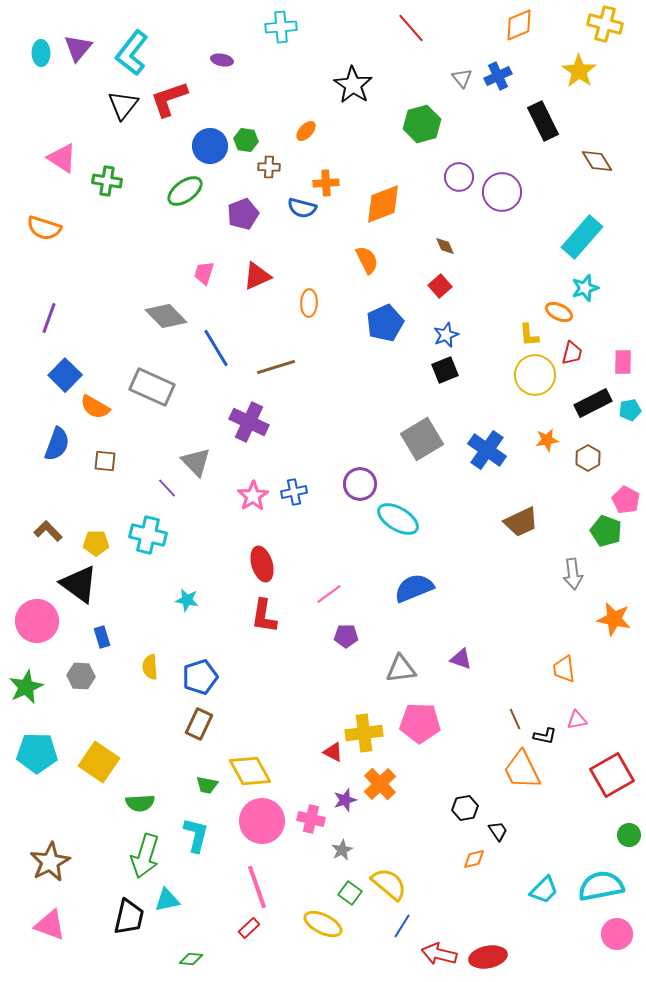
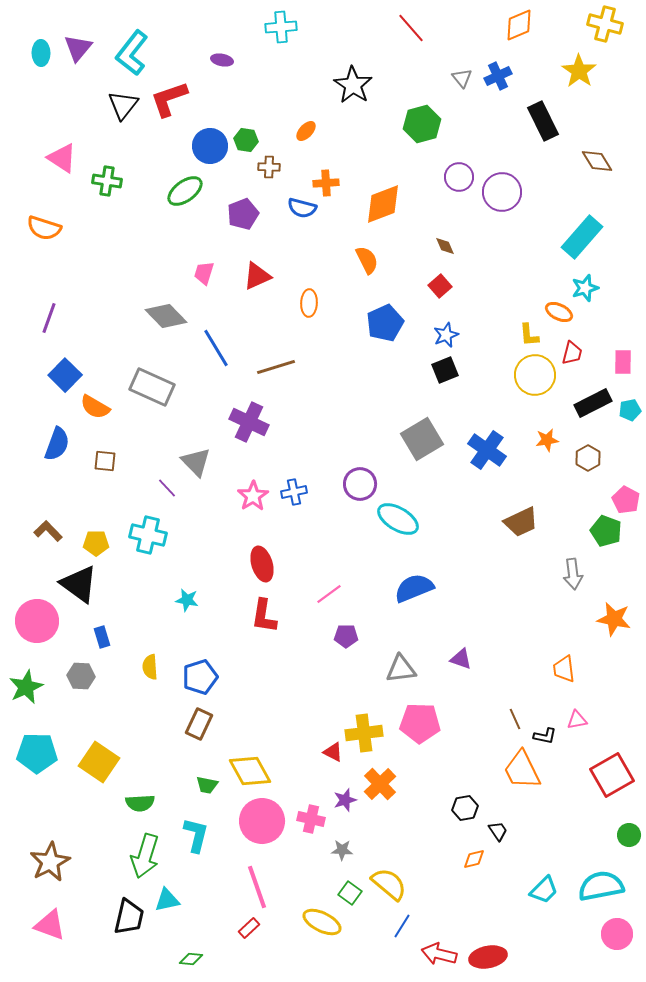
gray star at (342, 850): rotated 30 degrees clockwise
yellow ellipse at (323, 924): moved 1 px left, 2 px up
